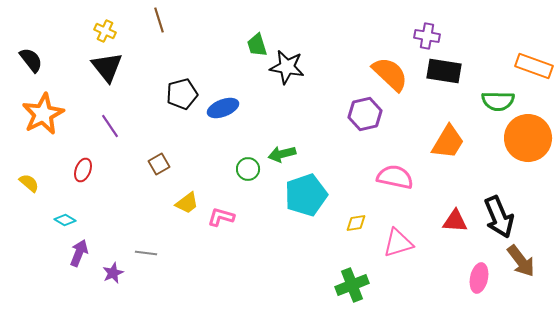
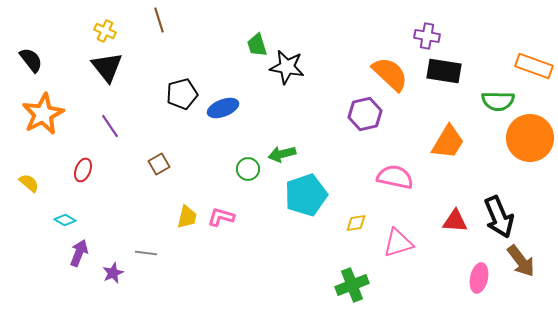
orange circle: moved 2 px right
yellow trapezoid: moved 14 px down; rotated 40 degrees counterclockwise
